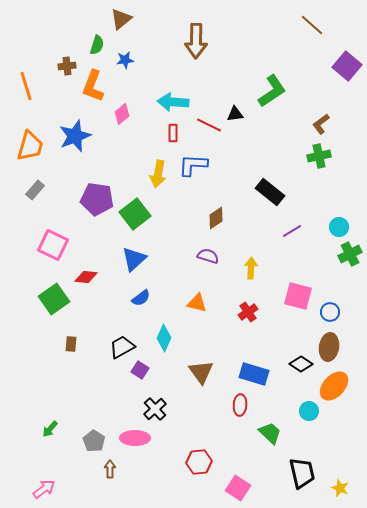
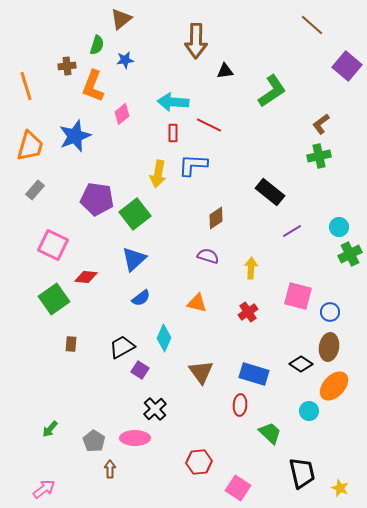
black triangle at (235, 114): moved 10 px left, 43 px up
